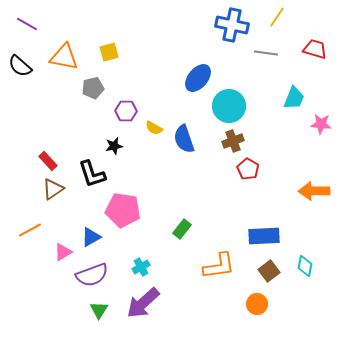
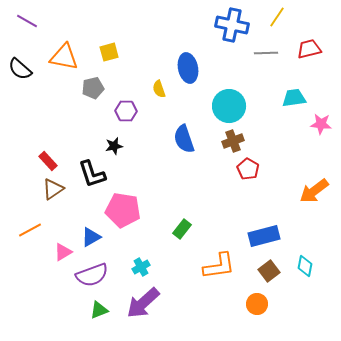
purple line: moved 3 px up
red trapezoid: moved 6 px left; rotated 30 degrees counterclockwise
gray line: rotated 10 degrees counterclockwise
black semicircle: moved 3 px down
blue ellipse: moved 10 px left, 10 px up; rotated 52 degrees counterclockwise
cyan trapezoid: rotated 120 degrees counterclockwise
yellow semicircle: moved 5 px right, 39 px up; rotated 42 degrees clockwise
orange arrow: rotated 36 degrees counterclockwise
blue rectangle: rotated 12 degrees counterclockwise
green triangle: rotated 36 degrees clockwise
